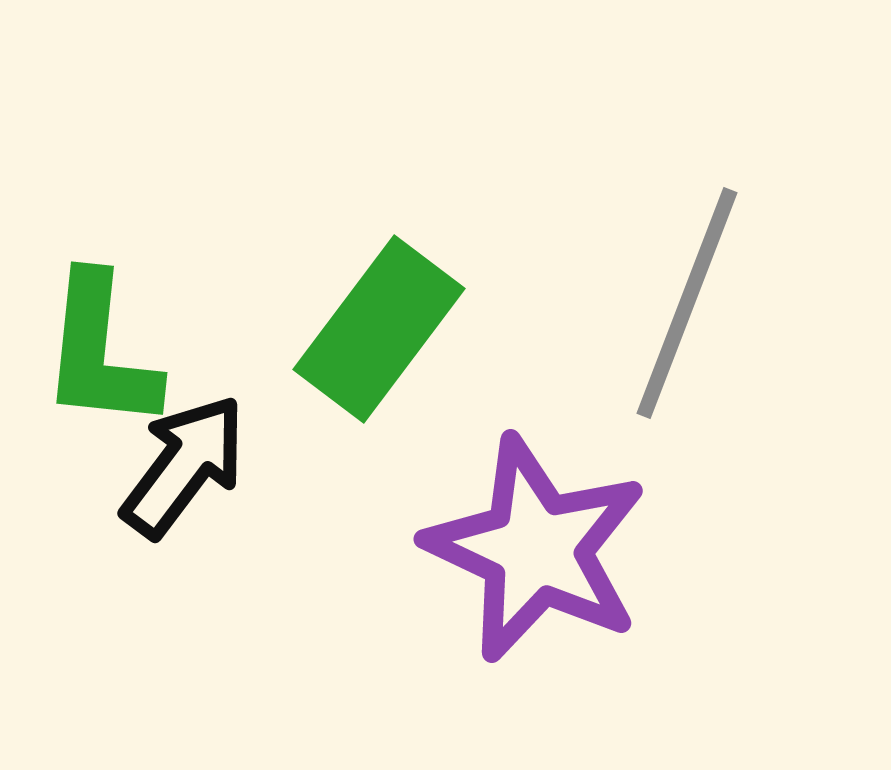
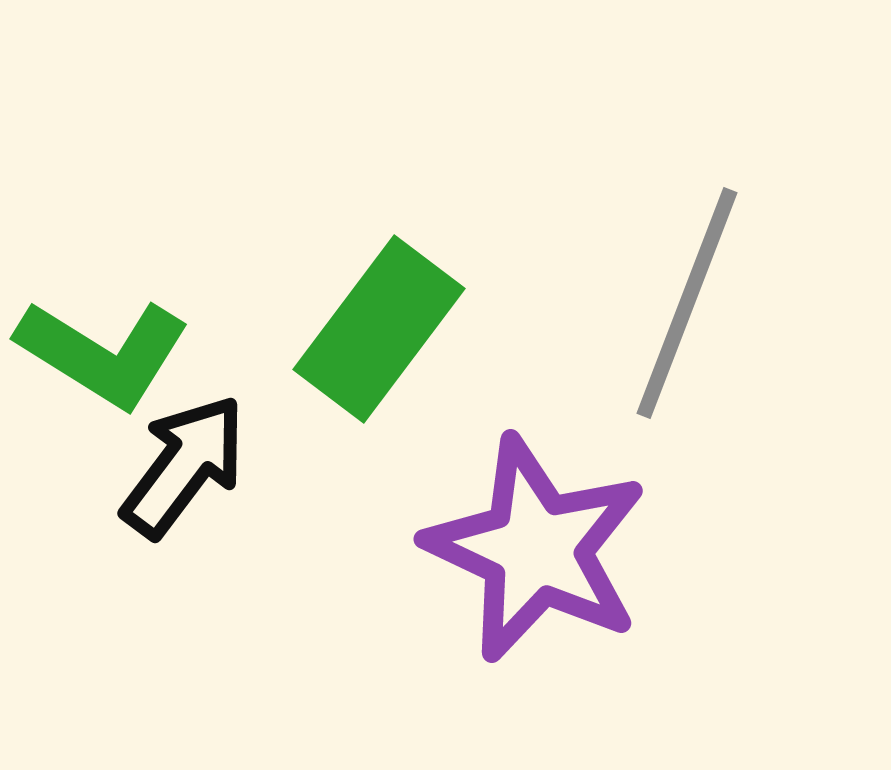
green L-shape: moved 3 px right, 1 px down; rotated 64 degrees counterclockwise
